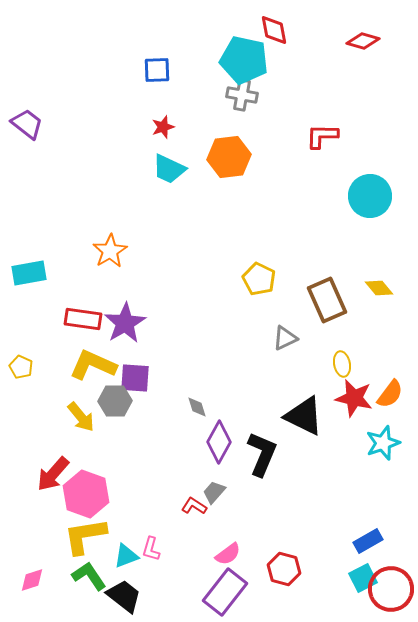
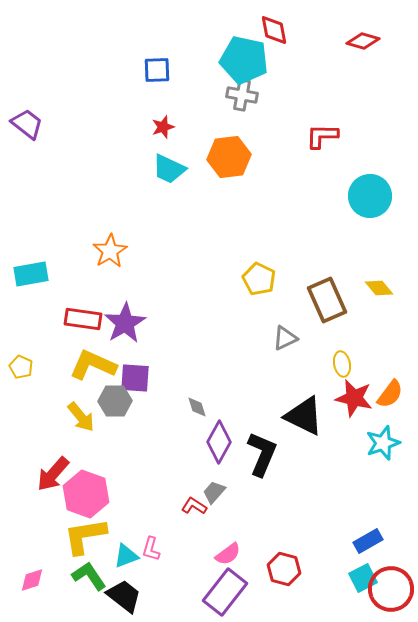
cyan rectangle at (29, 273): moved 2 px right, 1 px down
